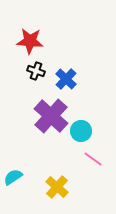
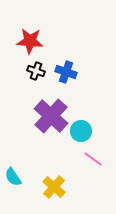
blue cross: moved 7 px up; rotated 25 degrees counterclockwise
cyan semicircle: rotated 90 degrees counterclockwise
yellow cross: moved 3 px left
